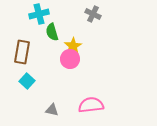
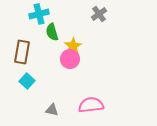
gray cross: moved 6 px right; rotated 28 degrees clockwise
